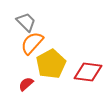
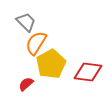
orange semicircle: moved 4 px right; rotated 10 degrees counterclockwise
